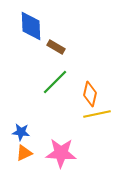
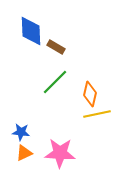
blue diamond: moved 5 px down
pink star: moved 1 px left
